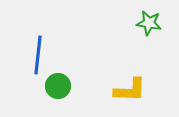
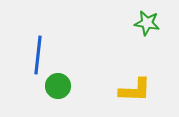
green star: moved 2 px left
yellow L-shape: moved 5 px right
